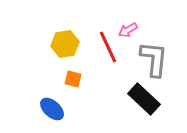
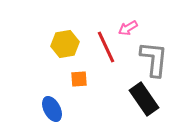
pink arrow: moved 2 px up
red line: moved 2 px left
orange square: moved 6 px right; rotated 18 degrees counterclockwise
black rectangle: rotated 12 degrees clockwise
blue ellipse: rotated 20 degrees clockwise
